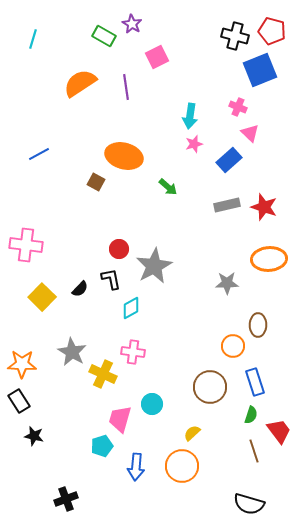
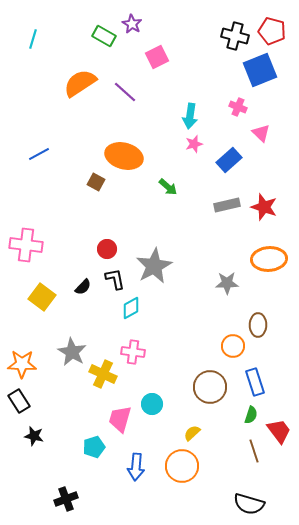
purple line at (126, 87): moved 1 px left, 5 px down; rotated 40 degrees counterclockwise
pink triangle at (250, 133): moved 11 px right
red circle at (119, 249): moved 12 px left
black L-shape at (111, 279): moved 4 px right
black semicircle at (80, 289): moved 3 px right, 2 px up
yellow square at (42, 297): rotated 8 degrees counterclockwise
cyan pentagon at (102, 446): moved 8 px left, 1 px down
